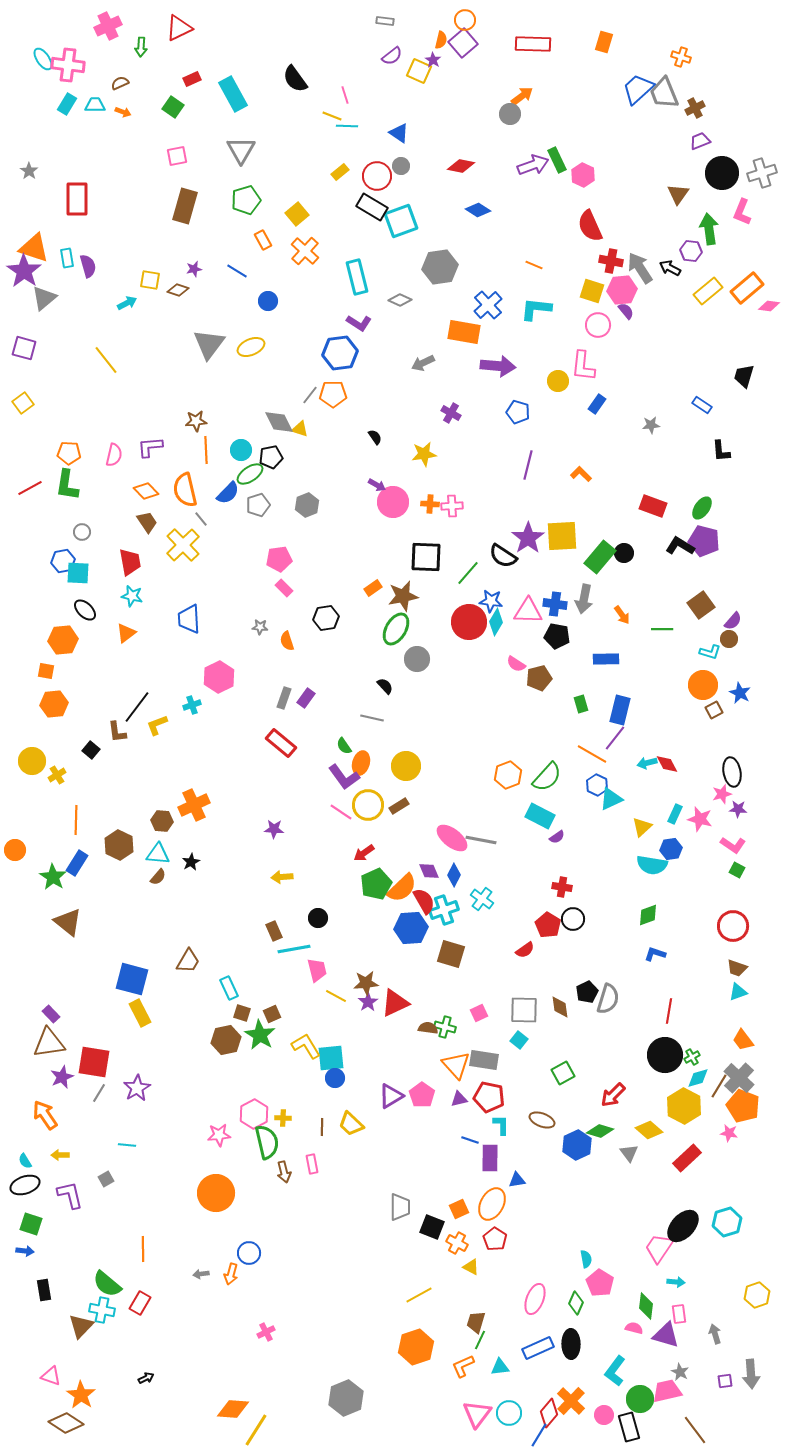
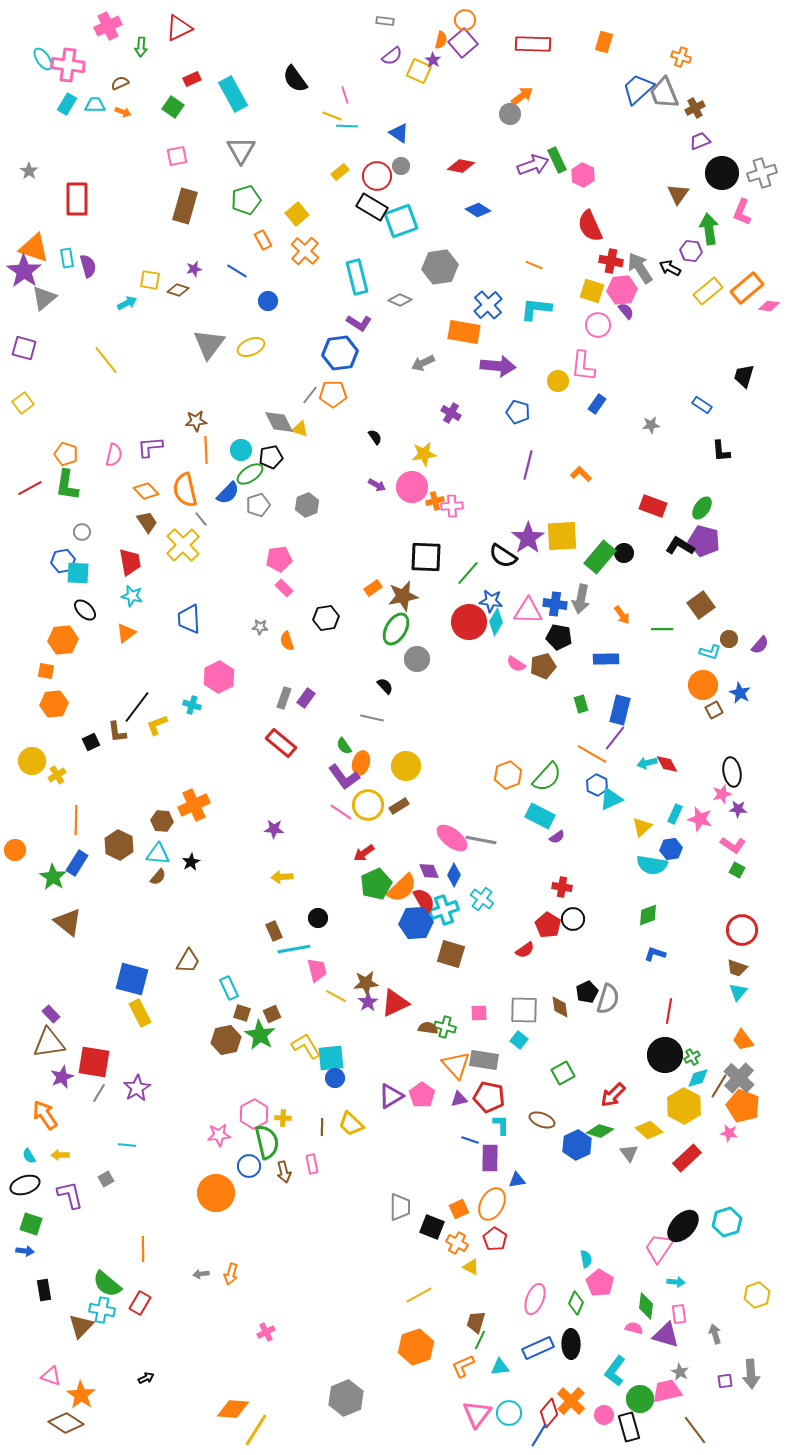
orange pentagon at (69, 453): moved 3 px left, 1 px down; rotated 15 degrees clockwise
pink circle at (393, 502): moved 19 px right, 15 px up
orange cross at (430, 504): moved 5 px right, 3 px up; rotated 18 degrees counterclockwise
gray arrow at (584, 599): moved 3 px left
purple semicircle at (733, 621): moved 27 px right, 24 px down
black pentagon at (557, 636): moved 2 px right, 1 px down
brown pentagon at (539, 678): moved 4 px right, 12 px up
cyan cross at (192, 705): rotated 36 degrees clockwise
black square at (91, 750): moved 8 px up; rotated 24 degrees clockwise
red circle at (733, 926): moved 9 px right, 4 px down
blue hexagon at (411, 928): moved 5 px right, 5 px up
cyan triangle at (738, 992): rotated 30 degrees counterclockwise
pink square at (479, 1013): rotated 24 degrees clockwise
cyan semicircle at (25, 1161): moved 4 px right, 5 px up
blue circle at (249, 1253): moved 87 px up
